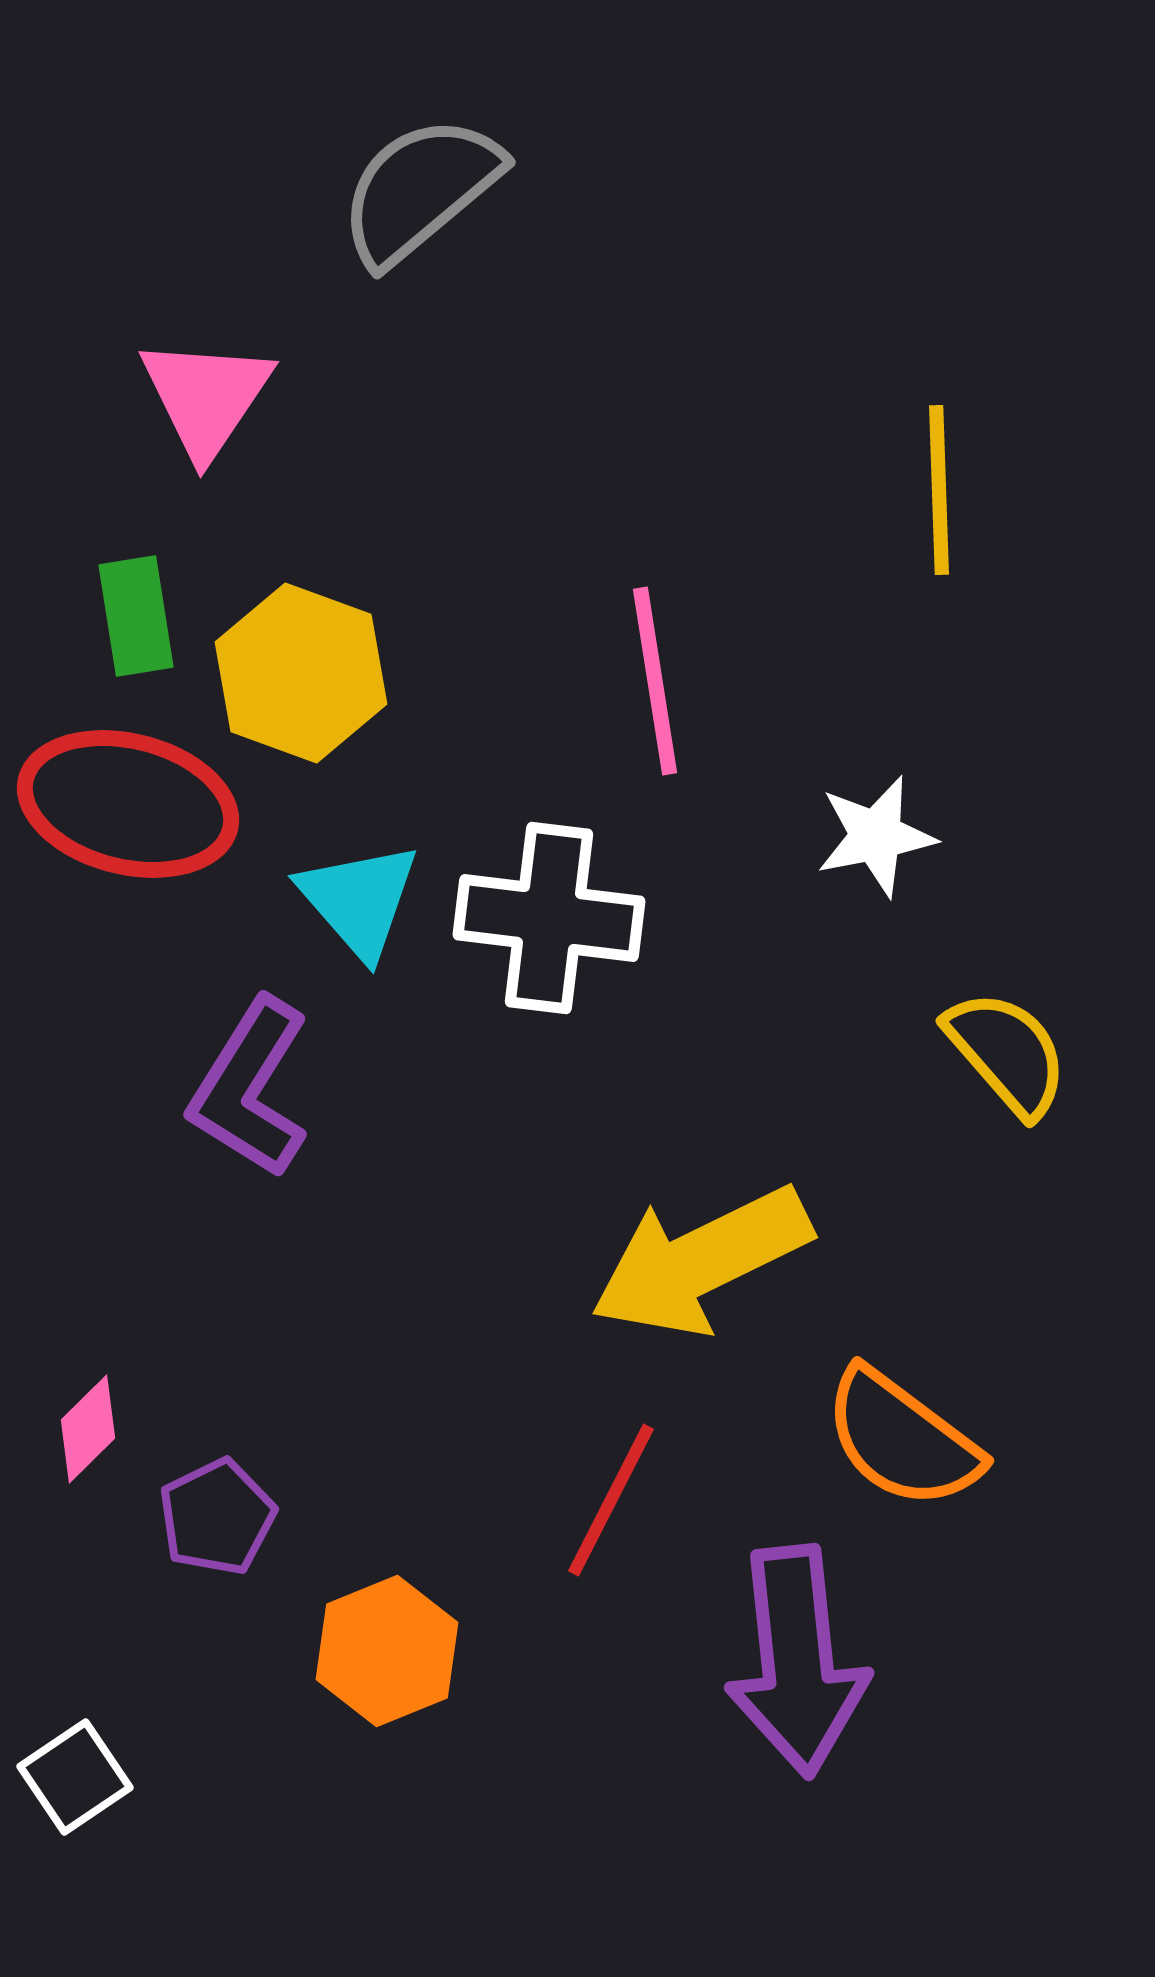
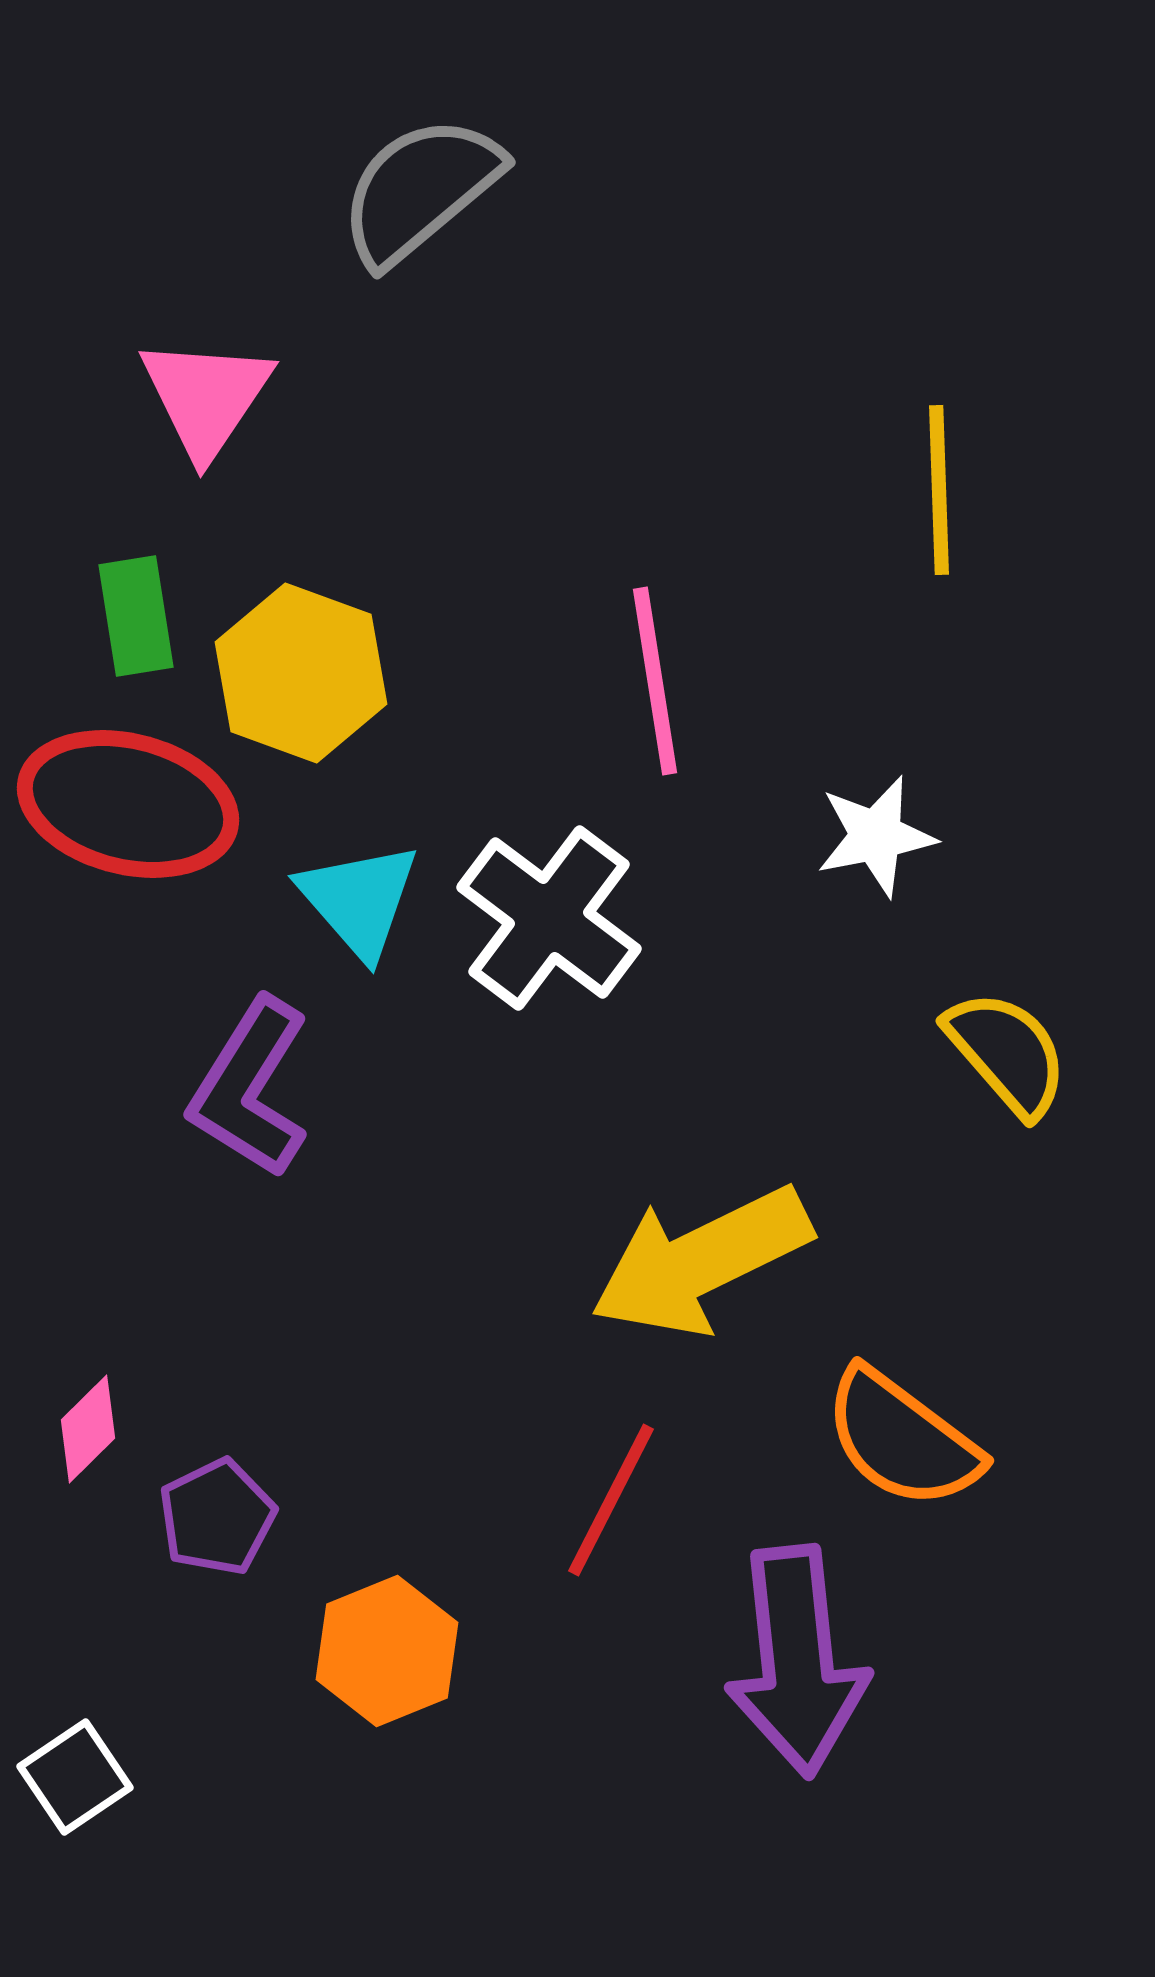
white cross: rotated 30 degrees clockwise
